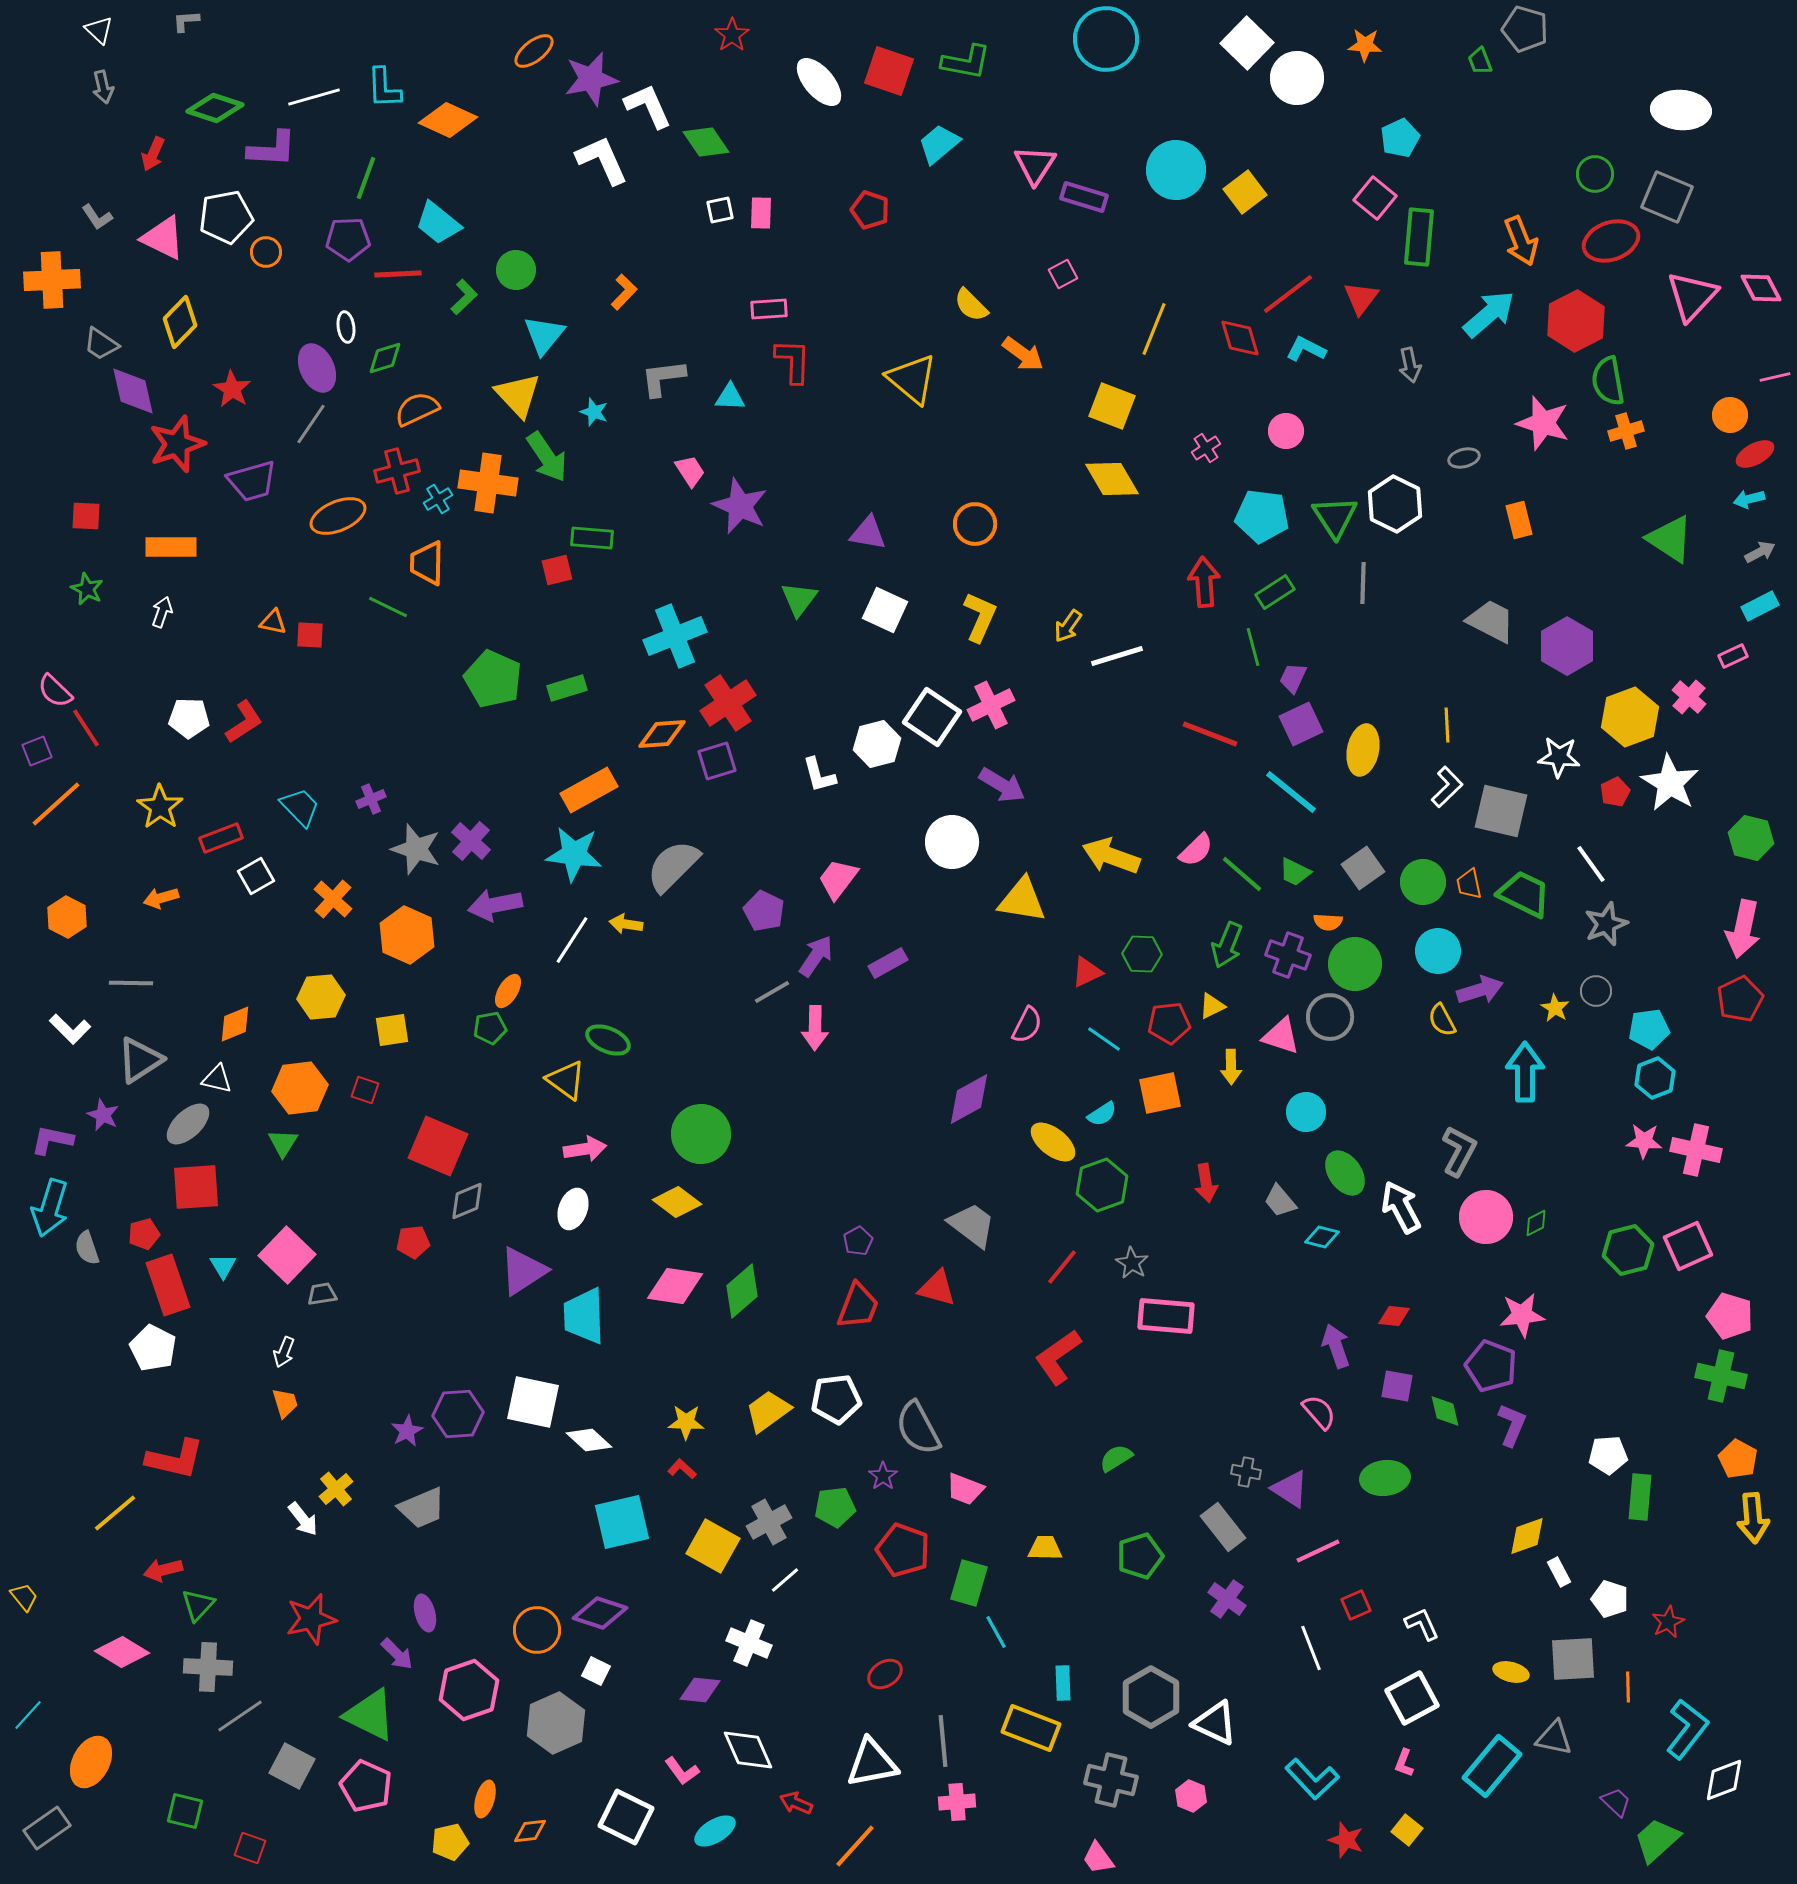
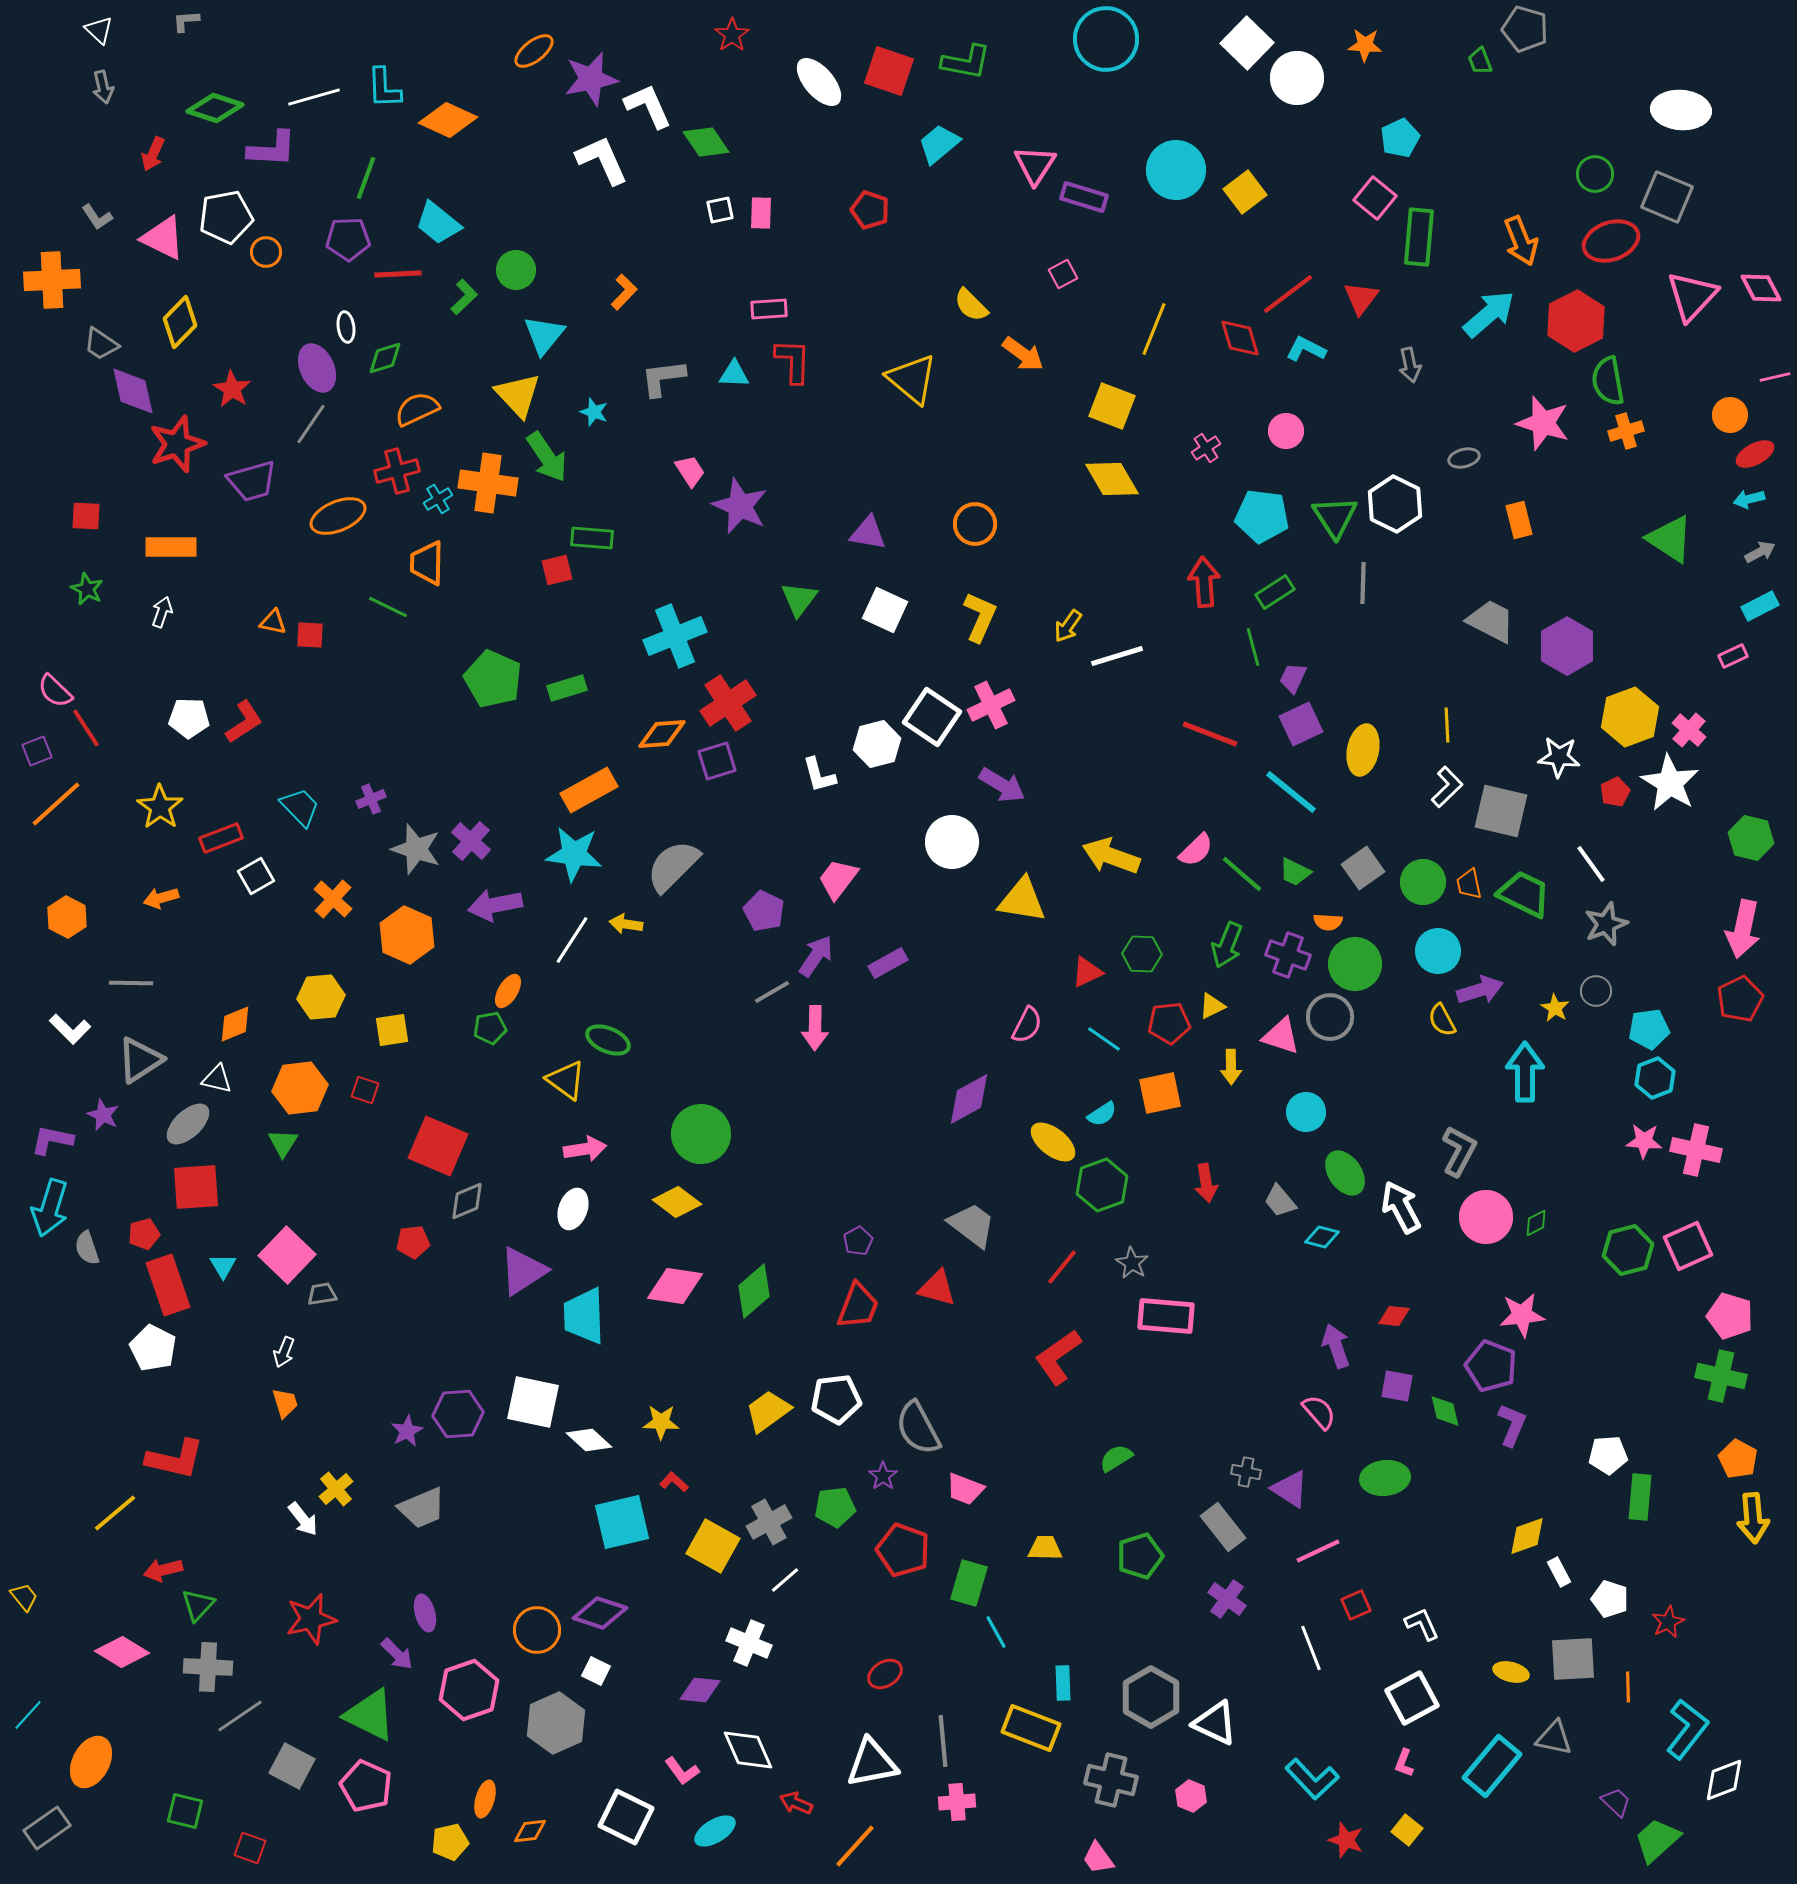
cyan triangle at (730, 397): moved 4 px right, 23 px up
pink cross at (1689, 697): moved 33 px down
green diamond at (742, 1291): moved 12 px right
yellow star at (686, 1422): moved 25 px left
red L-shape at (682, 1469): moved 8 px left, 13 px down
